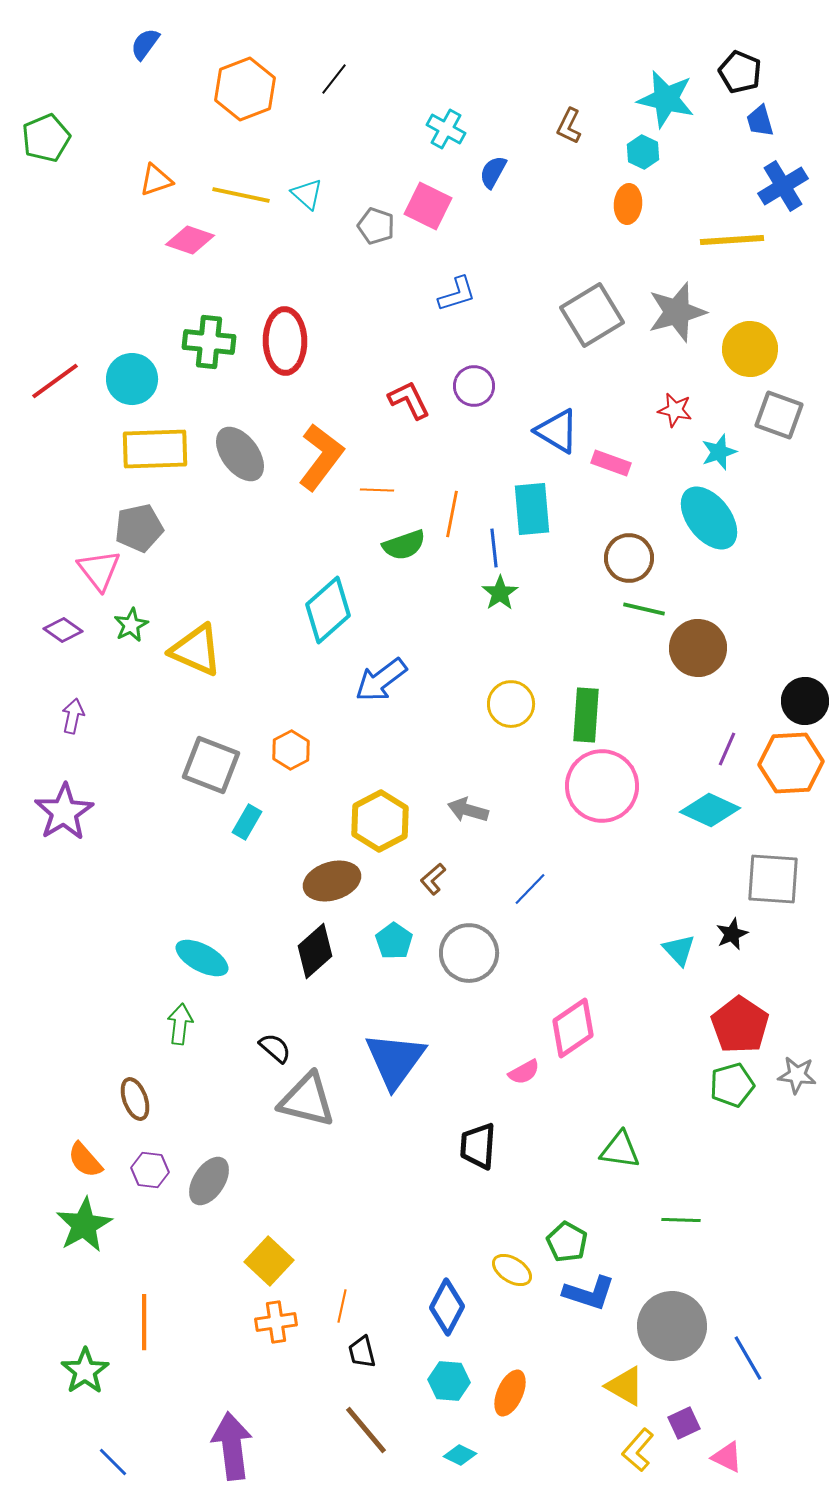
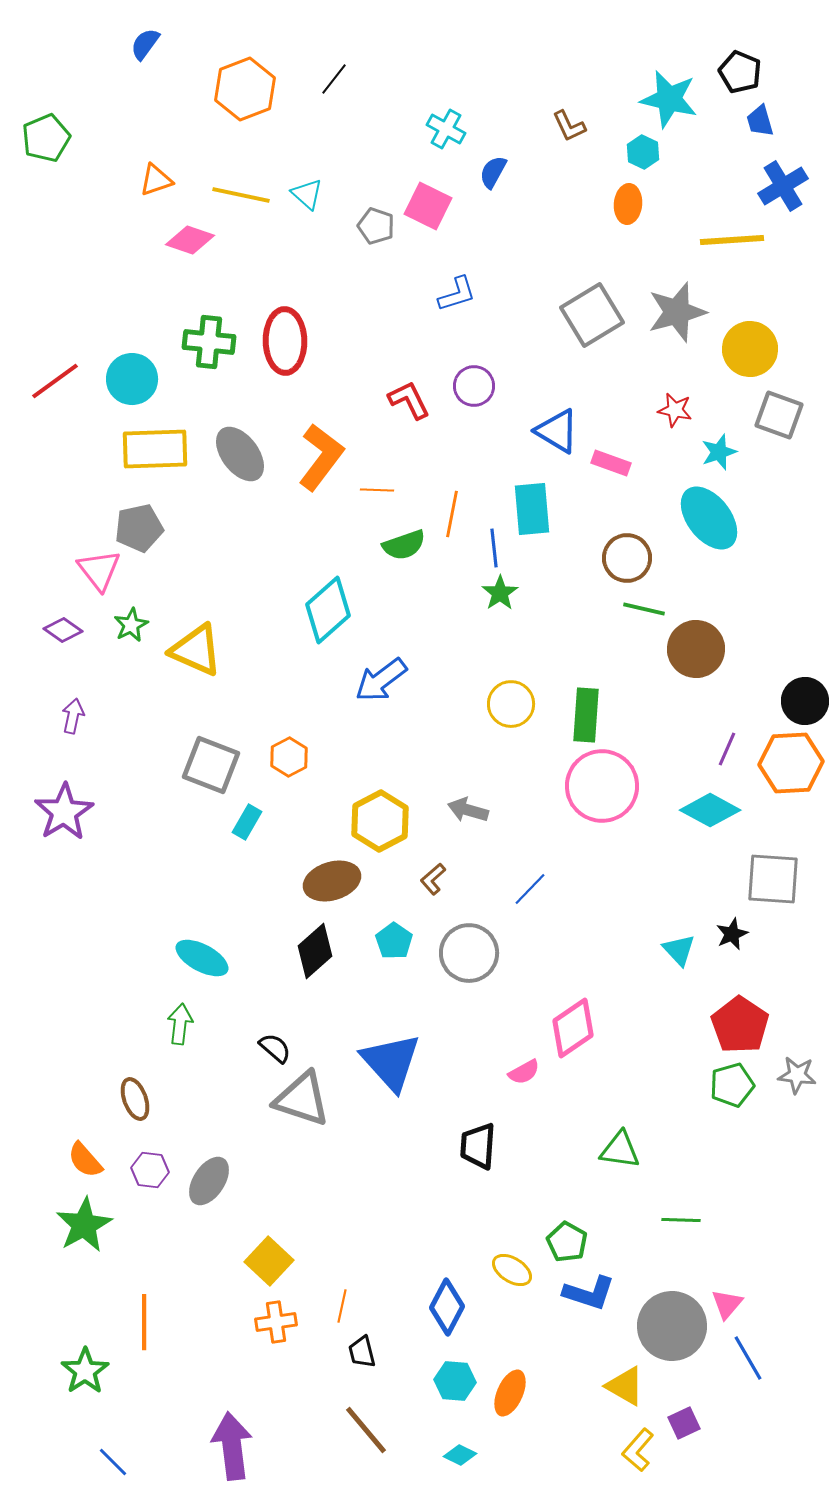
cyan star at (666, 99): moved 3 px right
brown L-shape at (569, 126): rotated 51 degrees counterclockwise
brown circle at (629, 558): moved 2 px left
brown circle at (698, 648): moved 2 px left, 1 px down
orange hexagon at (291, 750): moved 2 px left, 7 px down
cyan diamond at (710, 810): rotated 4 degrees clockwise
blue triangle at (395, 1060): moved 4 px left, 2 px down; rotated 18 degrees counterclockwise
gray triangle at (307, 1100): moved 5 px left, 1 px up; rotated 4 degrees clockwise
cyan hexagon at (449, 1381): moved 6 px right
pink triangle at (727, 1457): moved 153 px up; rotated 44 degrees clockwise
